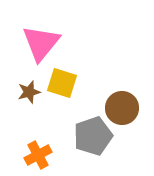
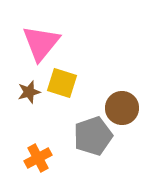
orange cross: moved 3 px down
